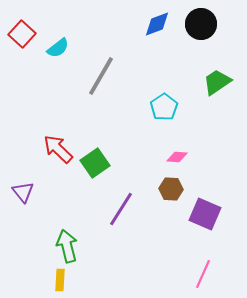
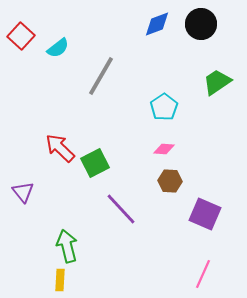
red square: moved 1 px left, 2 px down
red arrow: moved 2 px right, 1 px up
pink diamond: moved 13 px left, 8 px up
green square: rotated 8 degrees clockwise
brown hexagon: moved 1 px left, 8 px up
purple line: rotated 75 degrees counterclockwise
